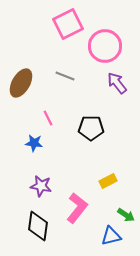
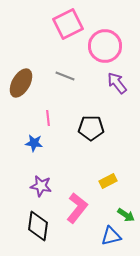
pink line: rotated 21 degrees clockwise
